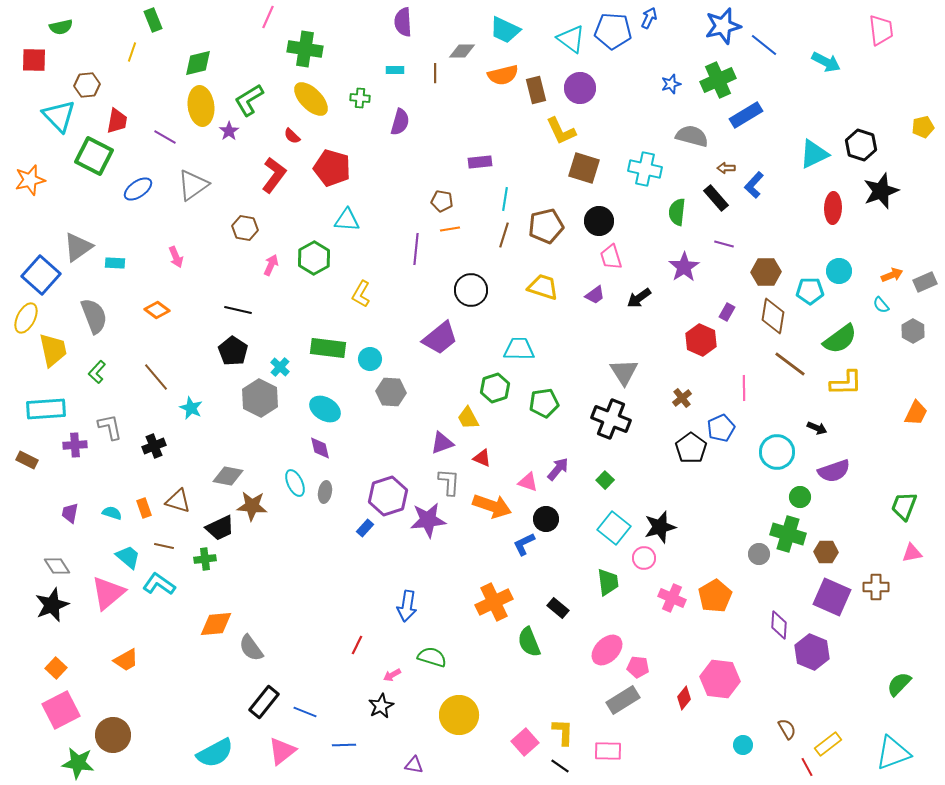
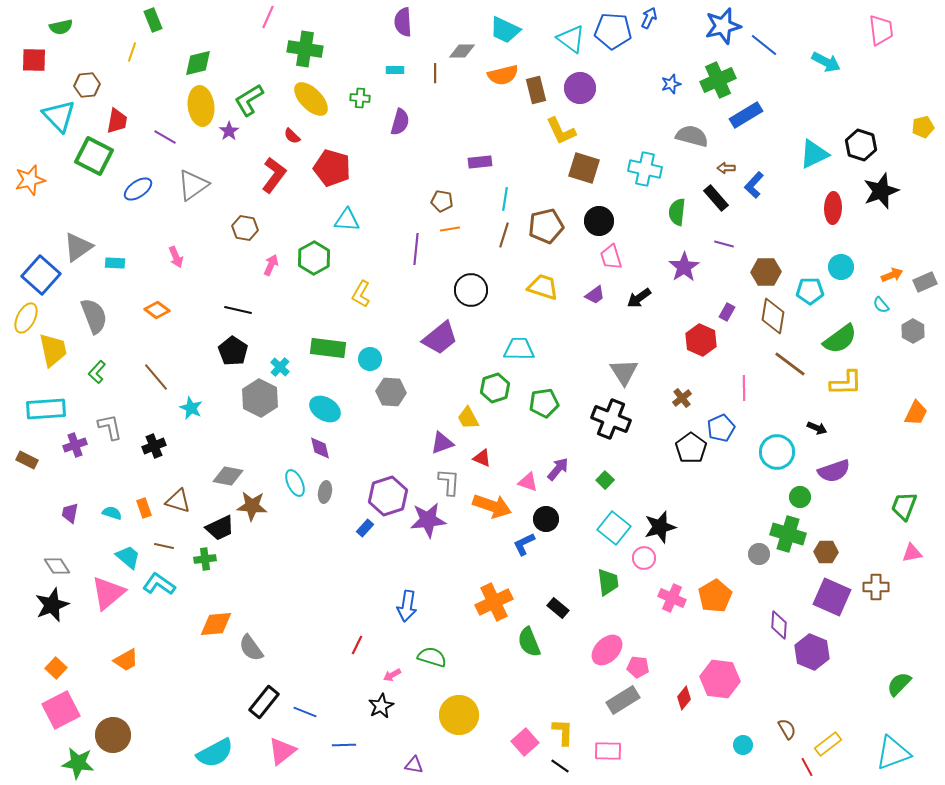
cyan circle at (839, 271): moved 2 px right, 4 px up
purple cross at (75, 445): rotated 15 degrees counterclockwise
